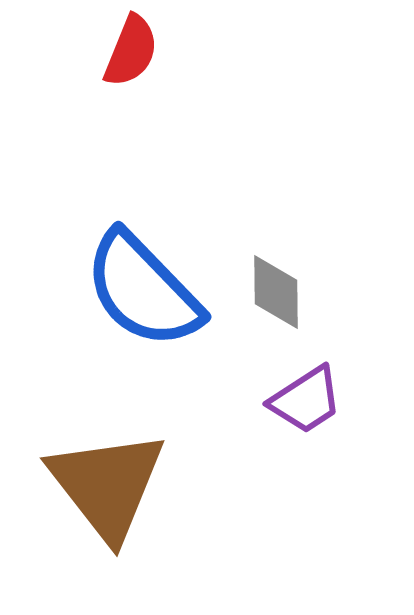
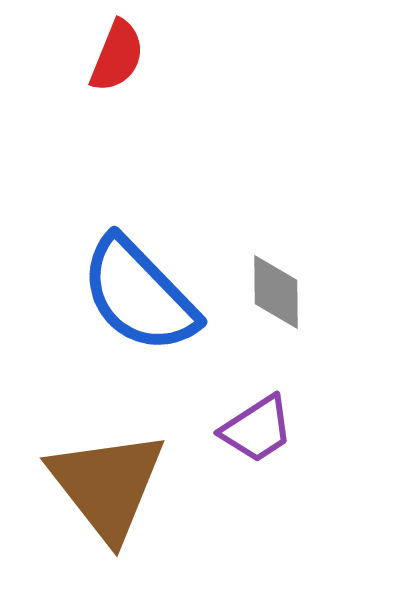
red semicircle: moved 14 px left, 5 px down
blue semicircle: moved 4 px left, 5 px down
purple trapezoid: moved 49 px left, 29 px down
